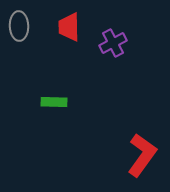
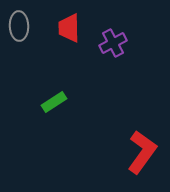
red trapezoid: moved 1 px down
green rectangle: rotated 35 degrees counterclockwise
red L-shape: moved 3 px up
